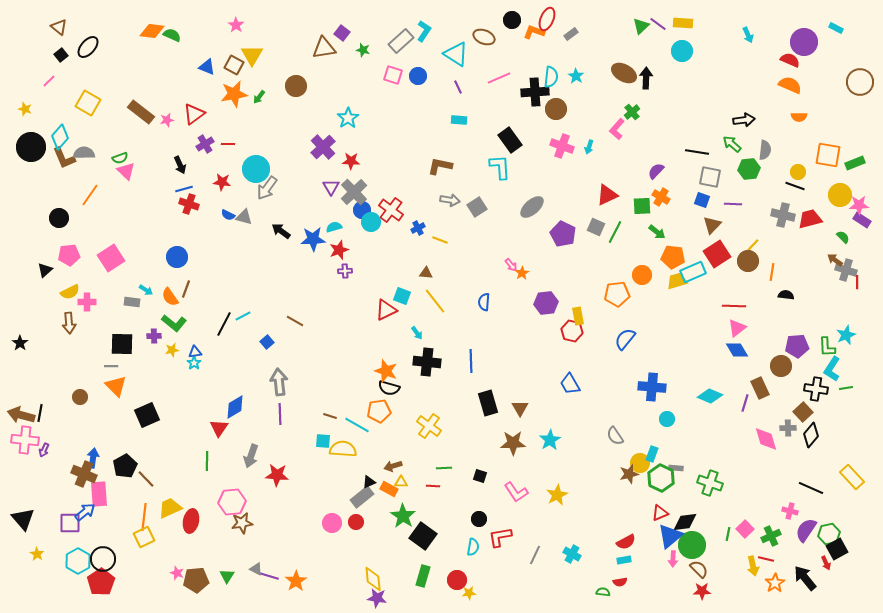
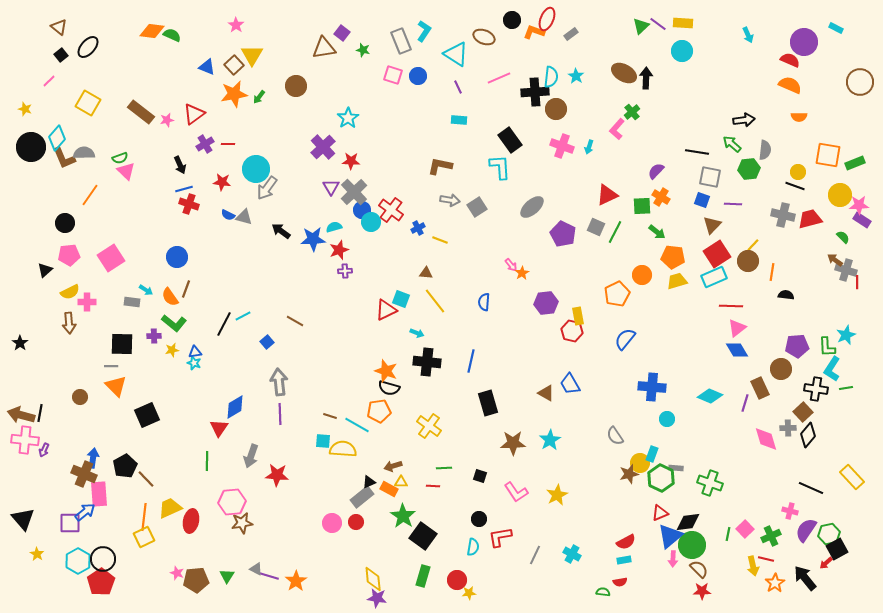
gray rectangle at (401, 41): rotated 70 degrees counterclockwise
brown square at (234, 65): rotated 18 degrees clockwise
cyan diamond at (60, 137): moved 3 px left, 1 px down
black circle at (59, 218): moved 6 px right, 5 px down
cyan rectangle at (693, 272): moved 21 px right, 5 px down
orange pentagon at (617, 294): rotated 20 degrees counterclockwise
cyan square at (402, 296): moved 1 px left, 3 px down
red line at (734, 306): moved 3 px left
cyan arrow at (417, 333): rotated 32 degrees counterclockwise
blue line at (471, 361): rotated 15 degrees clockwise
cyan star at (194, 363): rotated 16 degrees counterclockwise
brown circle at (781, 366): moved 3 px down
brown triangle at (520, 408): moved 26 px right, 15 px up; rotated 30 degrees counterclockwise
black diamond at (811, 435): moved 3 px left
black diamond at (685, 522): moved 3 px right
red arrow at (826, 563): rotated 72 degrees clockwise
